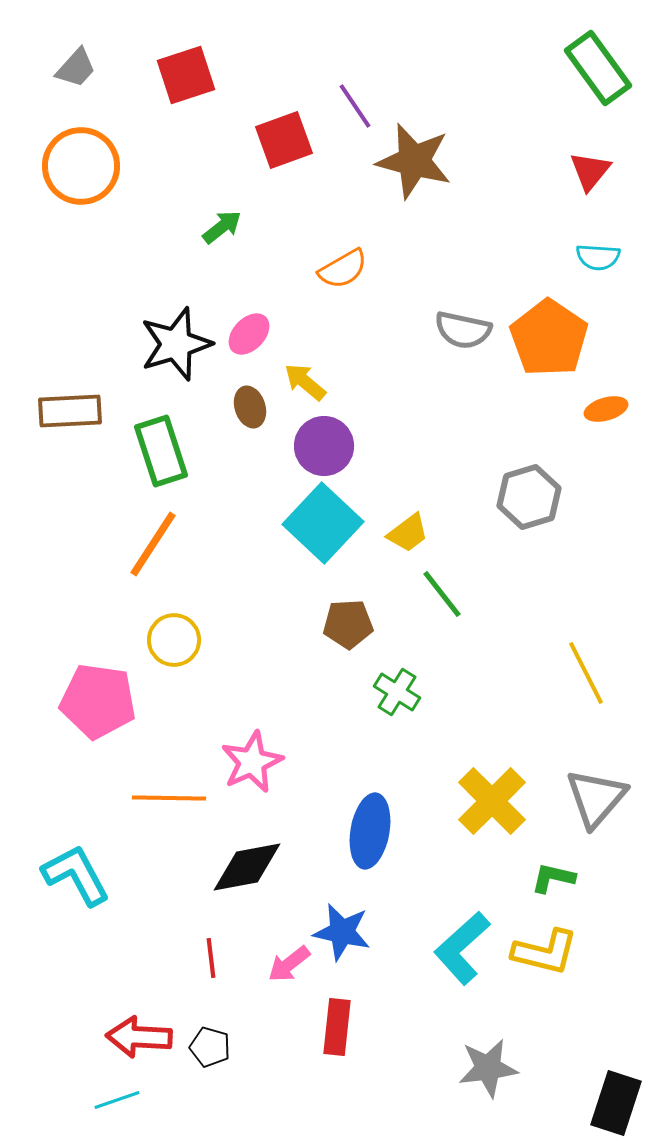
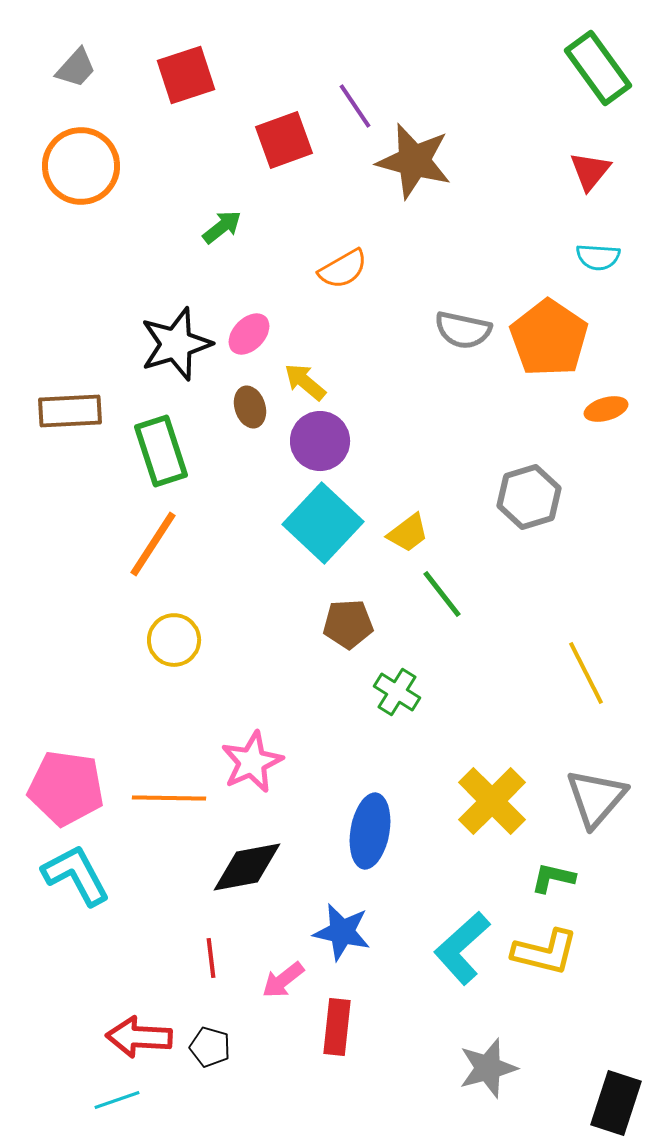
purple circle at (324, 446): moved 4 px left, 5 px up
pink pentagon at (98, 701): moved 32 px left, 87 px down
pink arrow at (289, 964): moved 6 px left, 16 px down
gray star at (488, 1068): rotated 8 degrees counterclockwise
